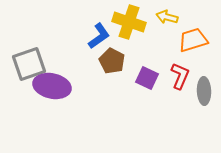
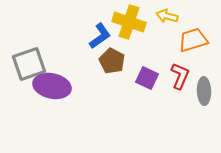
yellow arrow: moved 1 px up
blue L-shape: moved 1 px right
